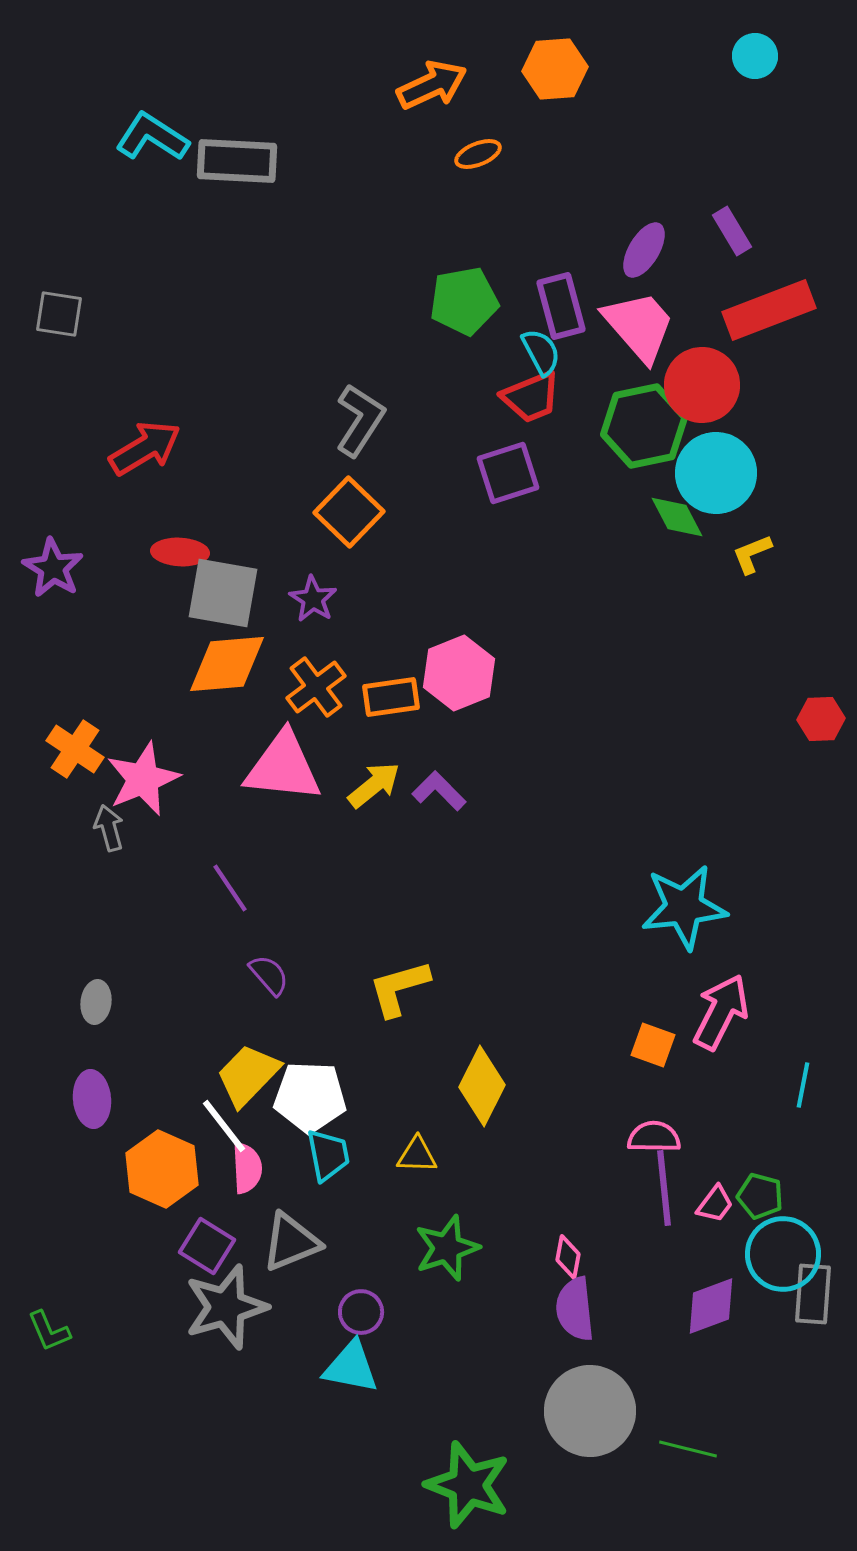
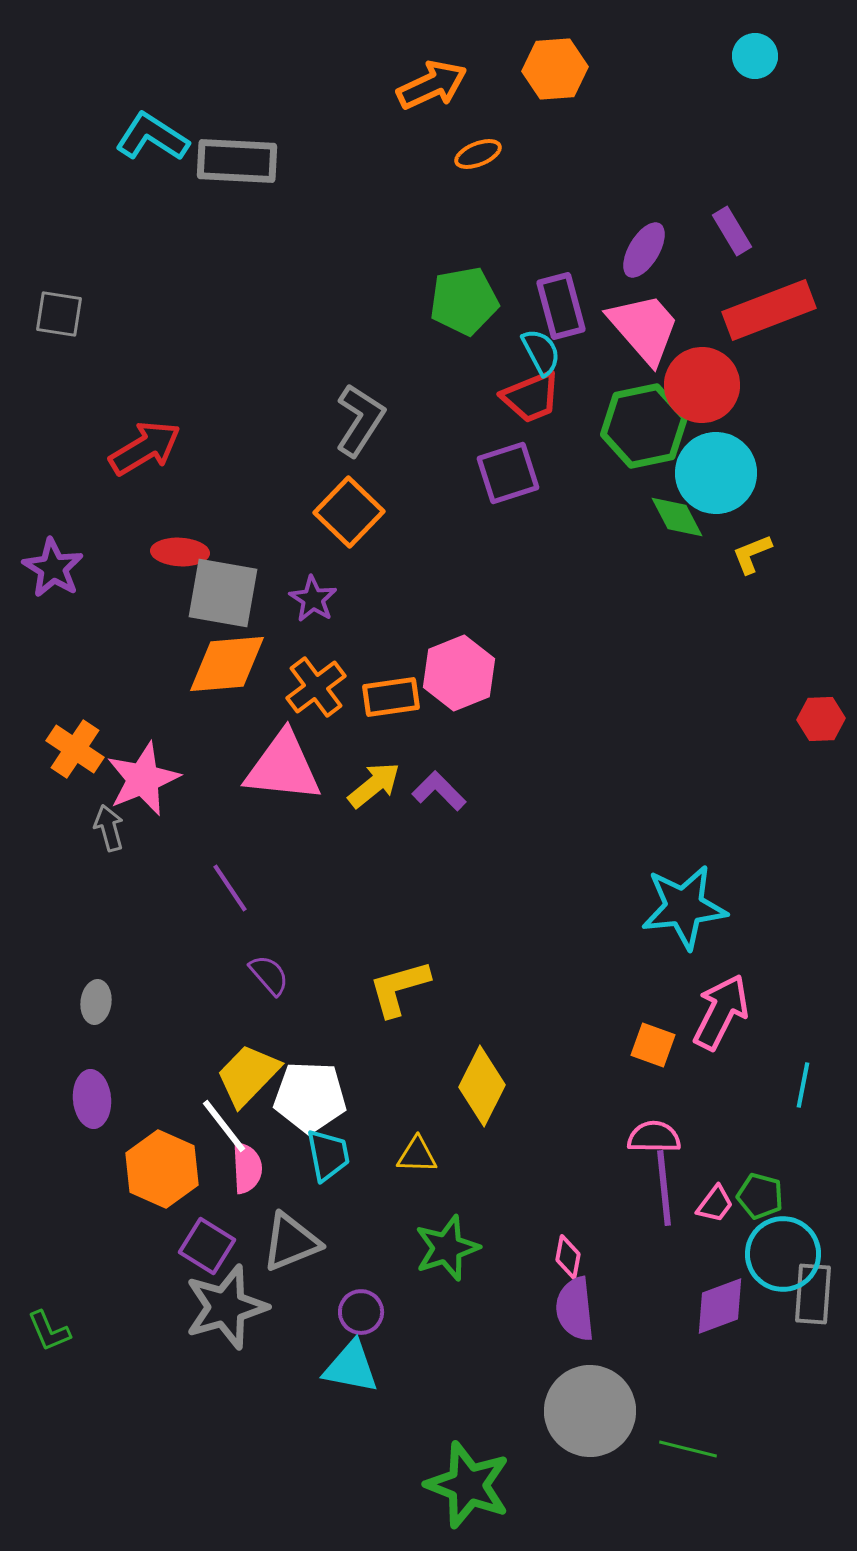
pink trapezoid at (639, 326): moved 5 px right, 2 px down
purple diamond at (711, 1306): moved 9 px right
